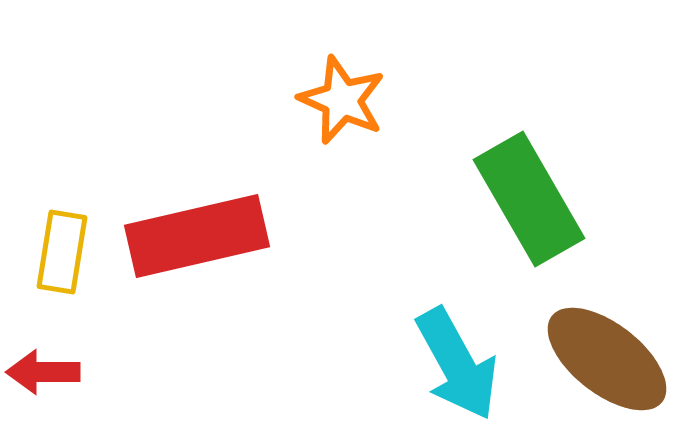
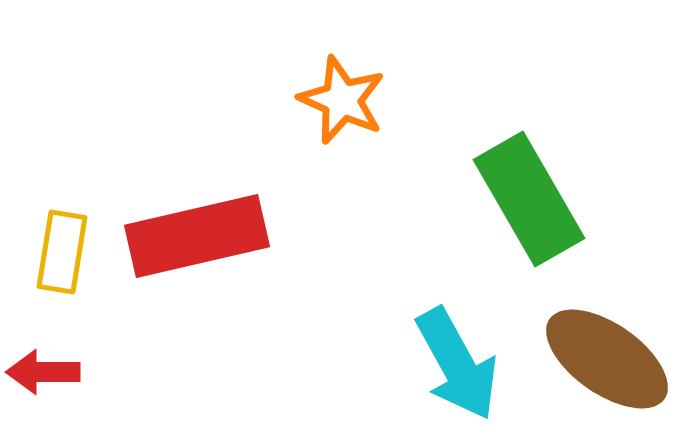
brown ellipse: rotated 3 degrees counterclockwise
